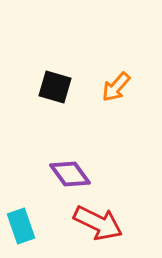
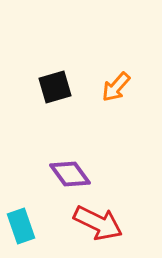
black square: rotated 32 degrees counterclockwise
